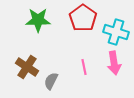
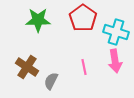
pink arrow: moved 1 px right, 2 px up
